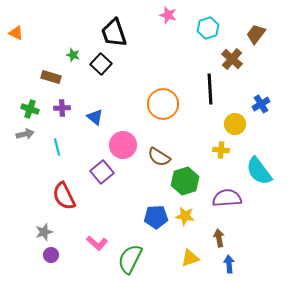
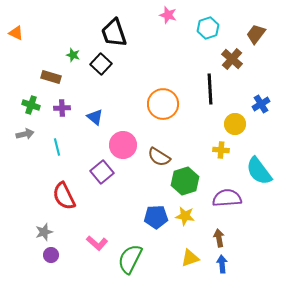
green cross: moved 1 px right, 4 px up
blue arrow: moved 7 px left
